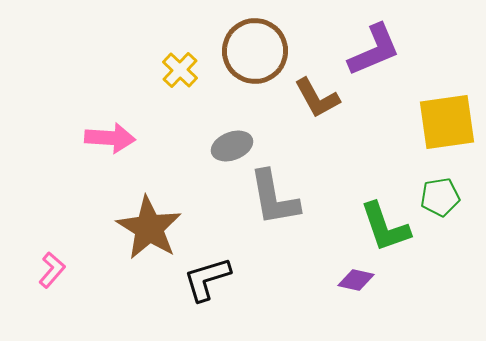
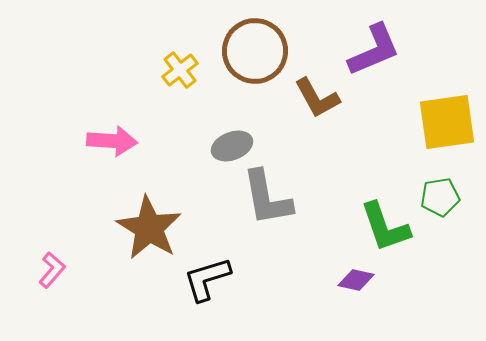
yellow cross: rotated 9 degrees clockwise
pink arrow: moved 2 px right, 3 px down
gray L-shape: moved 7 px left
